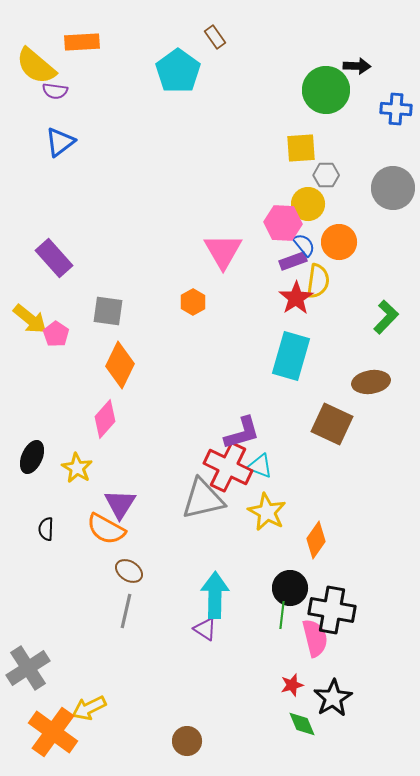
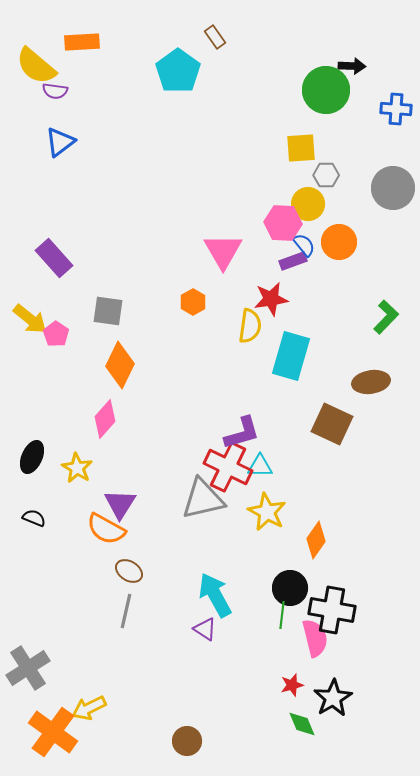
black arrow at (357, 66): moved 5 px left
yellow semicircle at (318, 281): moved 68 px left, 45 px down
red star at (296, 298): moved 25 px left, 1 px down; rotated 24 degrees clockwise
cyan triangle at (260, 466): rotated 20 degrees counterclockwise
black semicircle at (46, 529): moved 12 px left, 11 px up; rotated 110 degrees clockwise
cyan arrow at (215, 595): rotated 30 degrees counterclockwise
